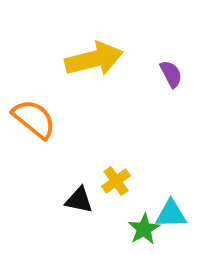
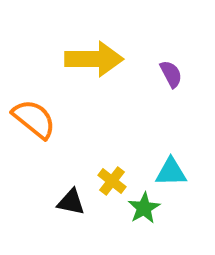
yellow arrow: rotated 14 degrees clockwise
yellow cross: moved 4 px left; rotated 16 degrees counterclockwise
black triangle: moved 8 px left, 2 px down
cyan triangle: moved 42 px up
green star: moved 21 px up
